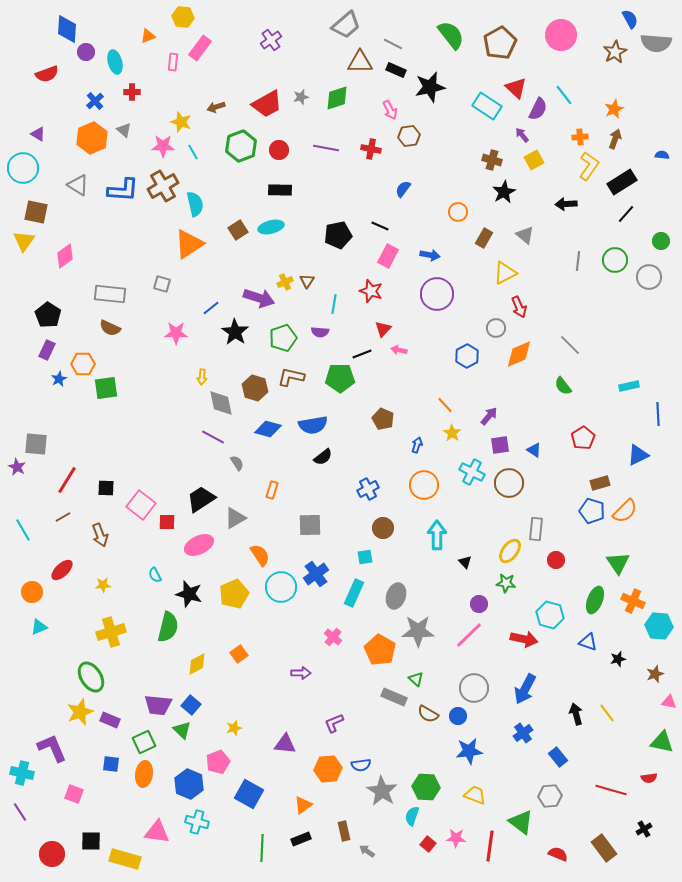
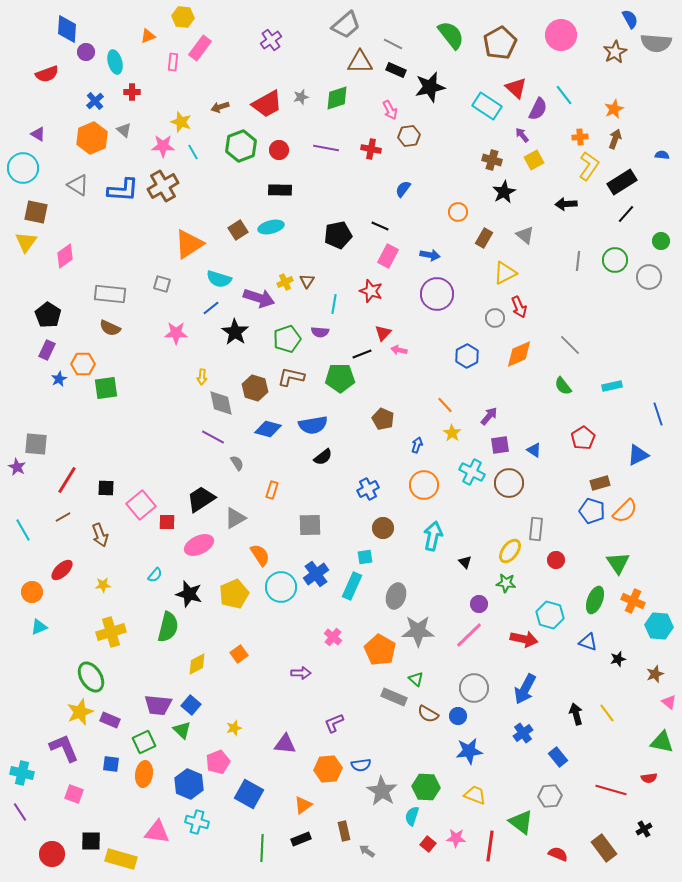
brown arrow at (216, 107): moved 4 px right
cyan semicircle at (195, 204): moved 24 px right, 75 px down; rotated 120 degrees clockwise
yellow triangle at (24, 241): moved 2 px right, 1 px down
gray circle at (496, 328): moved 1 px left, 10 px up
red triangle at (383, 329): moved 4 px down
green pentagon at (283, 338): moved 4 px right, 1 px down
cyan rectangle at (629, 386): moved 17 px left
blue line at (658, 414): rotated 15 degrees counterclockwise
pink square at (141, 505): rotated 12 degrees clockwise
cyan arrow at (437, 535): moved 4 px left, 1 px down; rotated 12 degrees clockwise
cyan semicircle at (155, 575): rotated 112 degrees counterclockwise
cyan rectangle at (354, 593): moved 2 px left, 7 px up
pink triangle at (669, 702): rotated 28 degrees clockwise
purple L-shape at (52, 748): moved 12 px right
yellow rectangle at (125, 859): moved 4 px left
